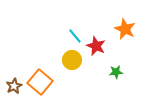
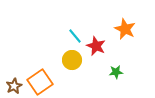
orange square: rotated 15 degrees clockwise
